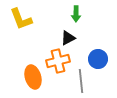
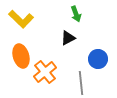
green arrow: rotated 21 degrees counterclockwise
yellow L-shape: rotated 25 degrees counterclockwise
orange cross: moved 13 px left, 11 px down; rotated 25 degrees counterclockwise
orange ellipse: moved 12 px left, 21 px up
gray line: moved 2 px down
